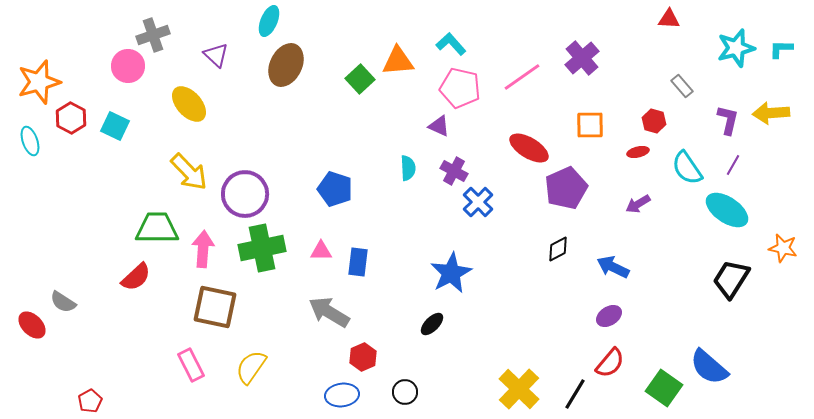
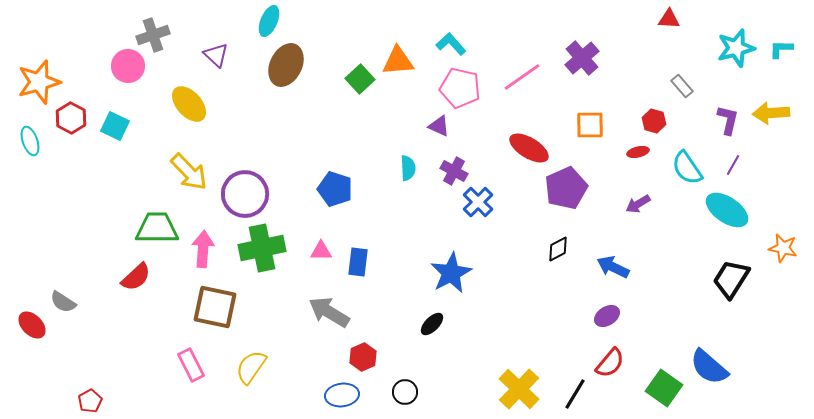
purple ellipse at (609, 316): moved 2 px left
